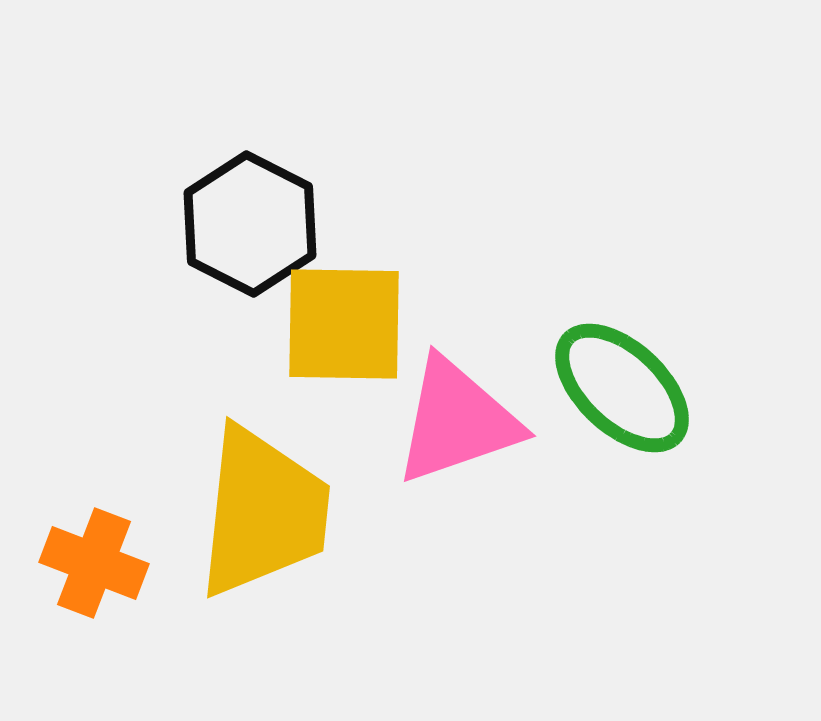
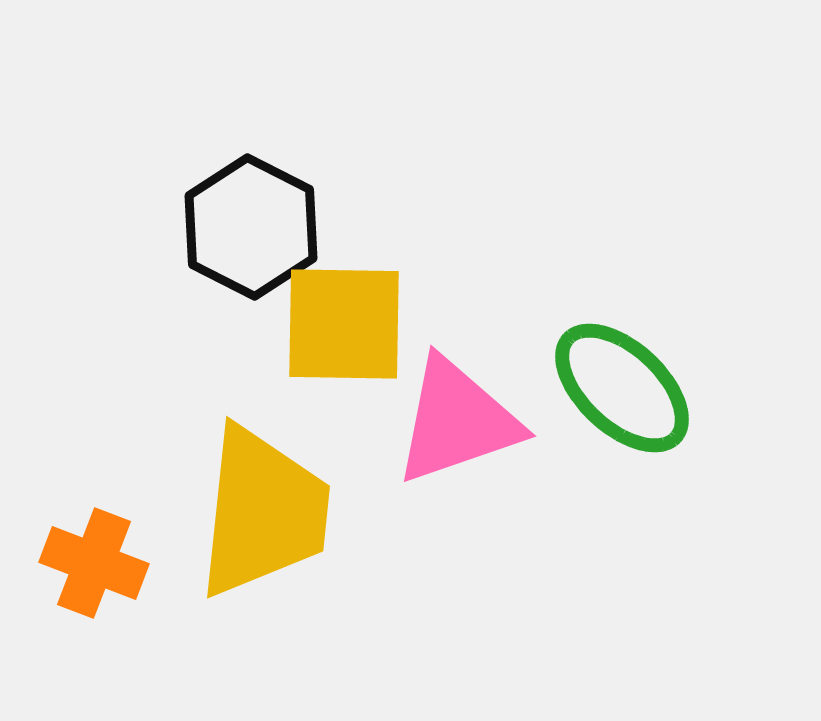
black hexagon: moved 1 px right, 3 px down
